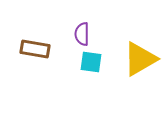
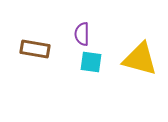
yellow triangle: rotated 45 degrees clockwise
